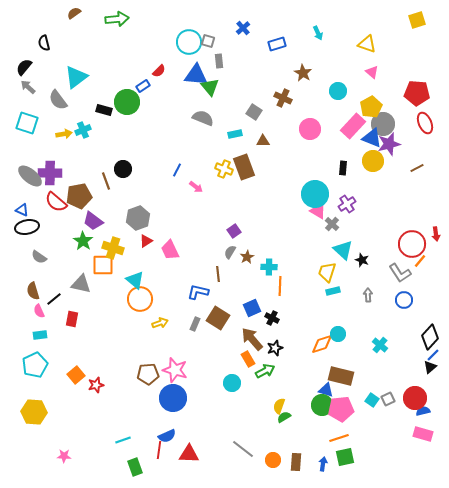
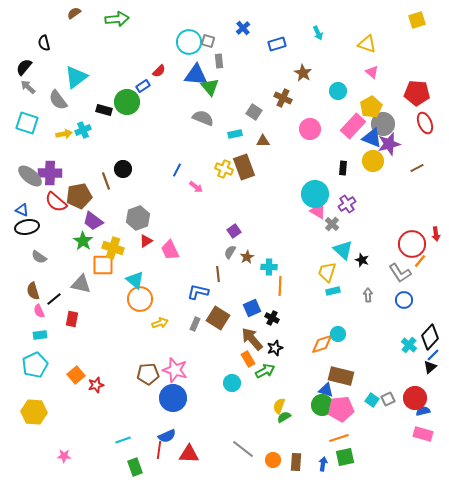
cyan cross at (380, 345): moved 29 px right
